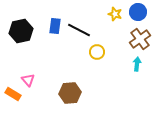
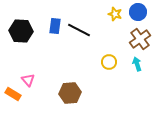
black hexagon: rotated 15 degrees clockwise
yellow circle: moved 12 px right, 10 px down
cyan arrow: rotated 24 degrees counterclockwise
